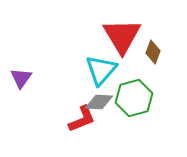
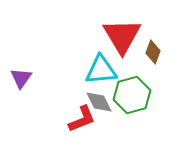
cyan triangle: rotated 44 degrees clockwise
green hexagon: moved 2 px left, 3 px up
gray diamond: rotated 60 degrees clockwise
